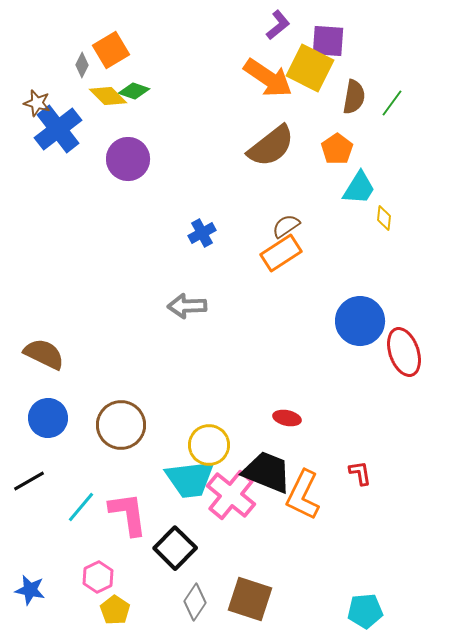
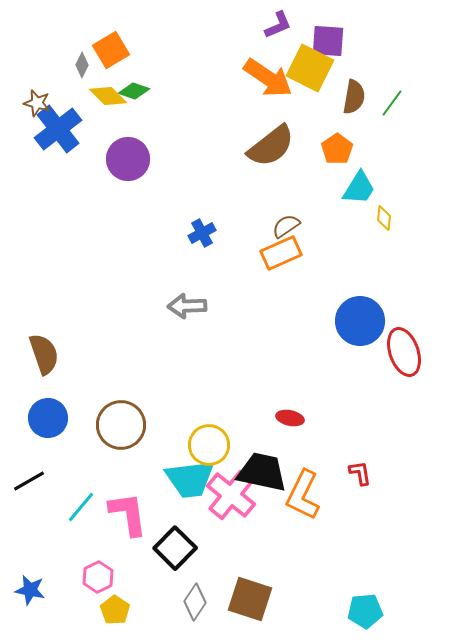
purple L-shape at (278, 25): rotated 16 degrees clockwise
orange rectangle at (281, 253): rotated 9 degrees clockwise
brown semicircle at (44, 354): rotated 45 degrees clockwise
red ellipse at (287, 418): moved 3 px right
black trapezoid at (267, 472): moved 5 px left; rotated 10 degrees counterclockwise
